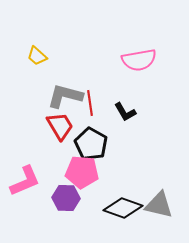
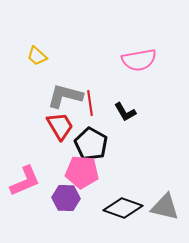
gray triangle: moved 6 px right, 2 px down
